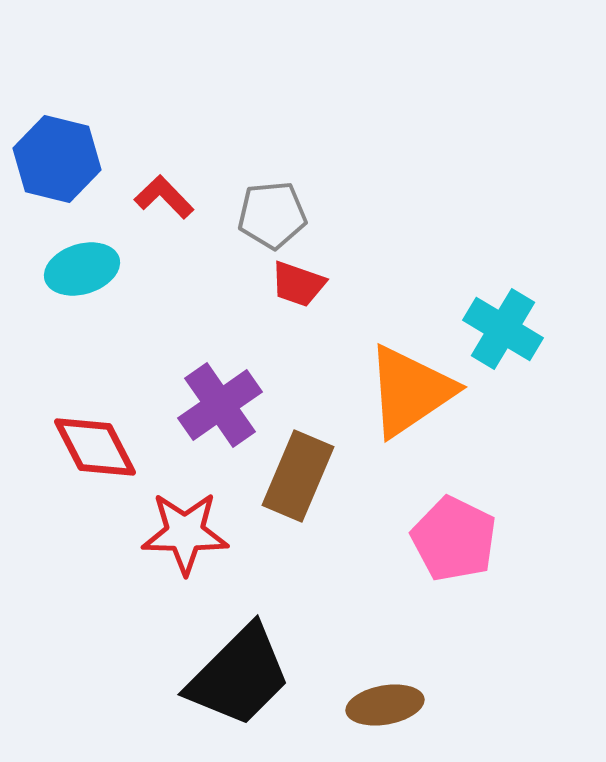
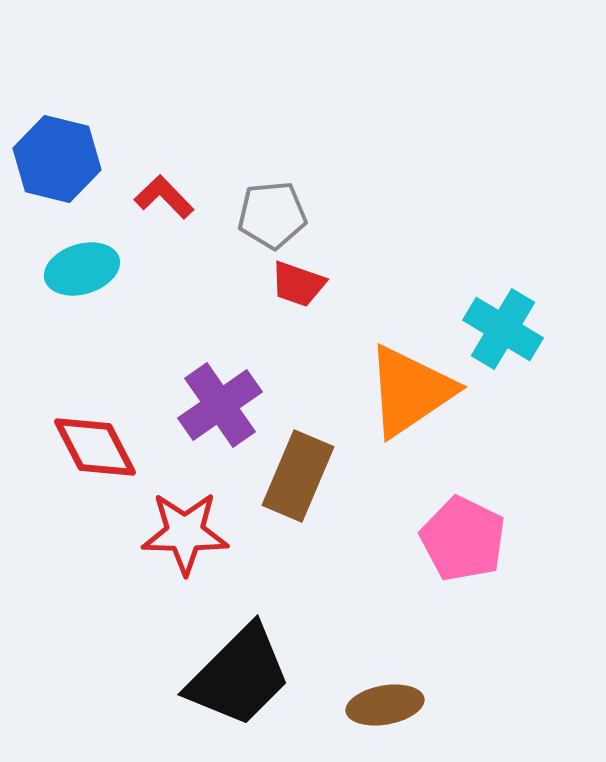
pink pentagon: moved 9 px right
